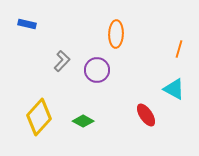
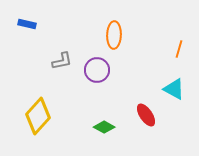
orange ellipse: moved 2 px left, 1 px down
gray L-shape: rotated 35 degrees clockwise
yellow diamond: moved 1 px left, 1 px up
green diamond: moved 21 px right, 6 px down
